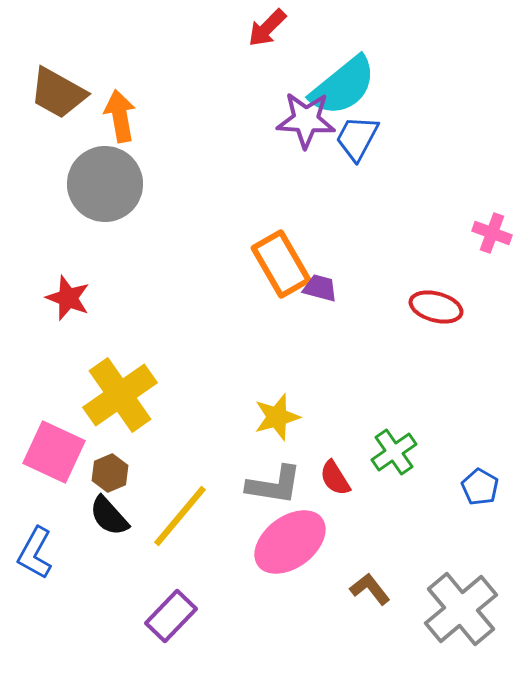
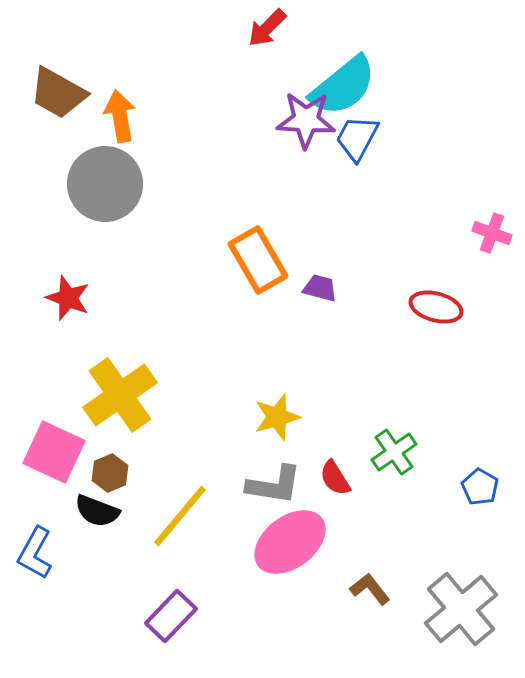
orange rectangle: moved 23 px left, 4 px up
black semicircle: moved 12 px left, 5 px up; rotated 27 degrees counterclockwise
